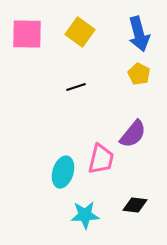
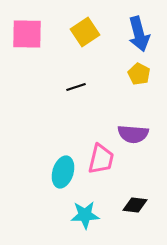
yellow square: moved 5 px right; rotated 20 degrees clockwise
purple semicircle: rotated 56 degrees clockwise
